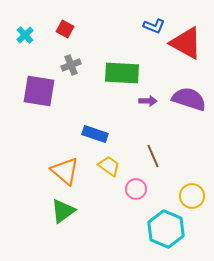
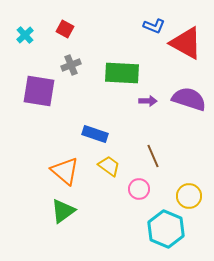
pink circle: moved 3 px right
yellow circle: moved 3 px left
